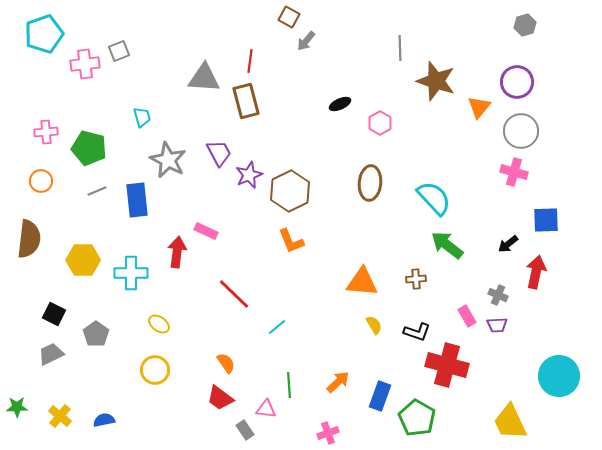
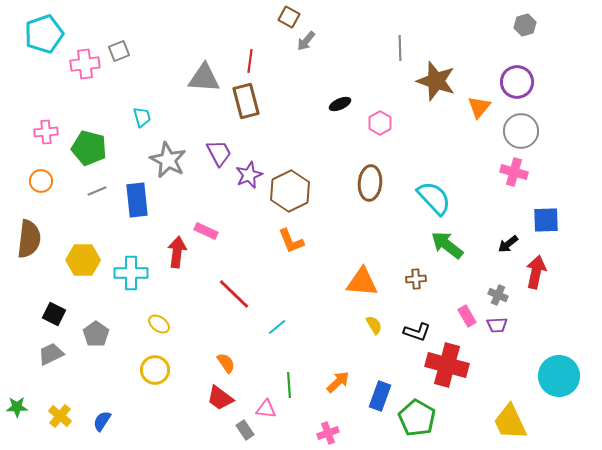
blue semicircle at (104, 420): moved 2 px left, 1 px down; rotated 45 degrees counterclockwise
